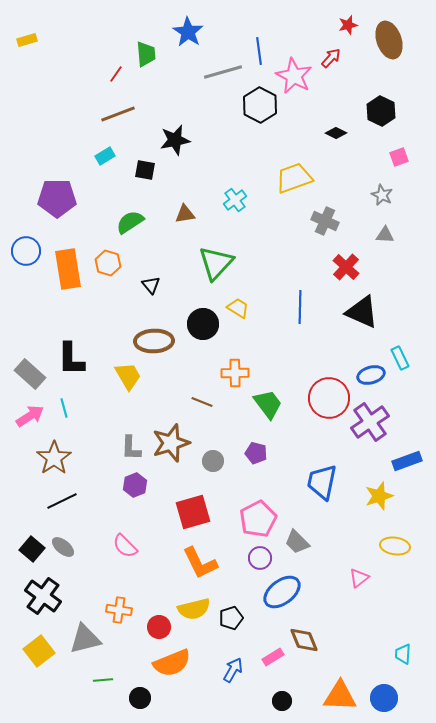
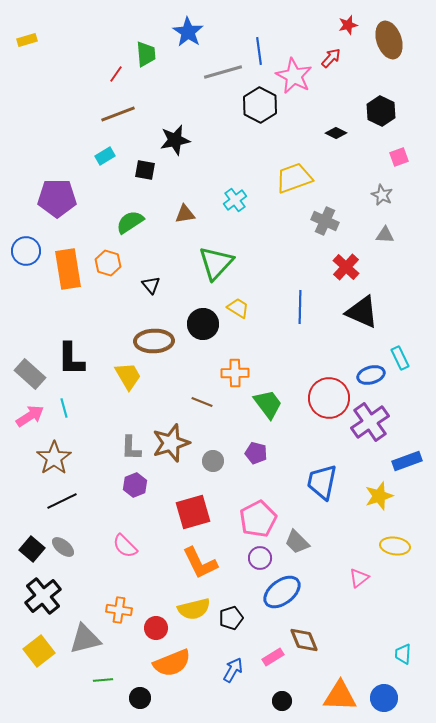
black cross at (43, 596): rotated 15 degrees clockwise
red circle at (159, 627): moved 3 px left, 1 px down
